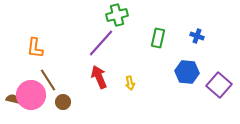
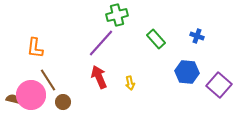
green rectangle: moved 2 px left, 1 px down; rotated 54 degrees counterclockwise
